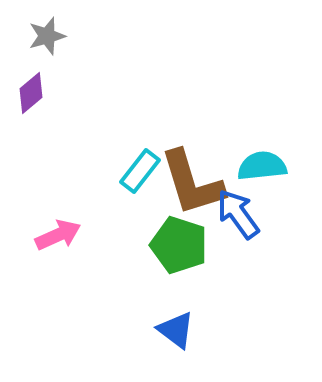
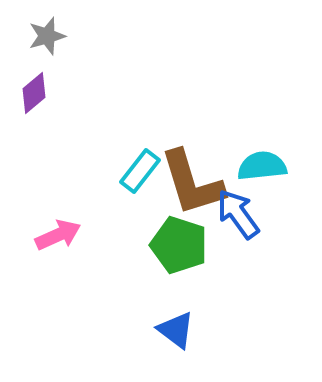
purple diamond: moved 3 px right
